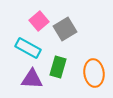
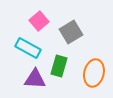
gray square: moved 6 px right, 3 px down
green rectangle: moved 1 px right, 1 px up
orange ellipse: rotated 20 degrees clockwise
purple triangle: moved 3 px right
